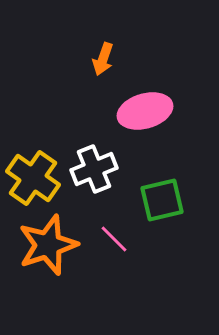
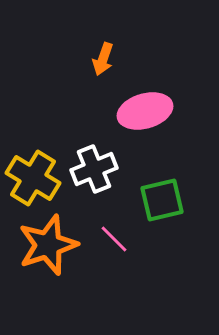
yellow cross: rotated 4 degrees counterclockwise
